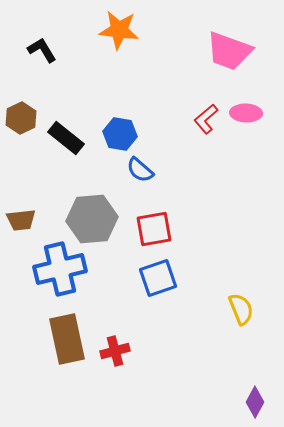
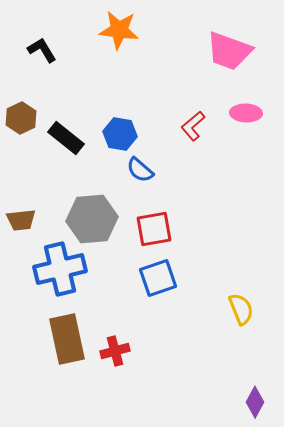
red L-shape: moved 13 px left, 7 px down
